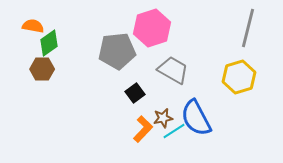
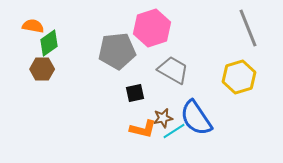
gray line: rotated 36 degrees counterclockwise
black square: rotated 24 degrees clockwise
blue semicircle: rotated 6 degrees counterclockwise
orange L-shape: rotated 60 degrees clockwise
